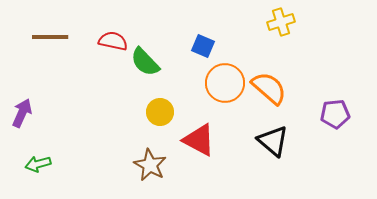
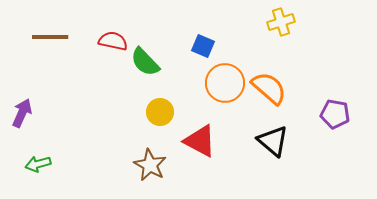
purple pentagon: rotated 16 degrees clockwise
red triangle: moved 1 px right, 1 px down
